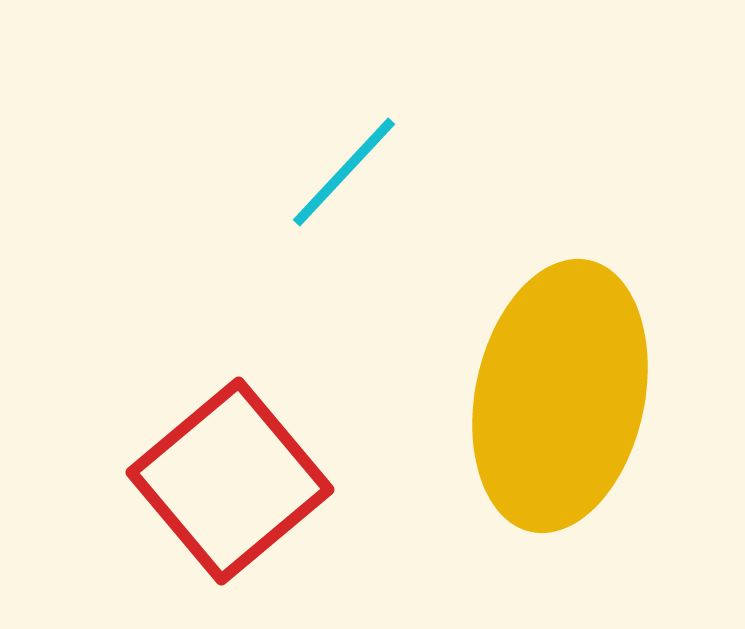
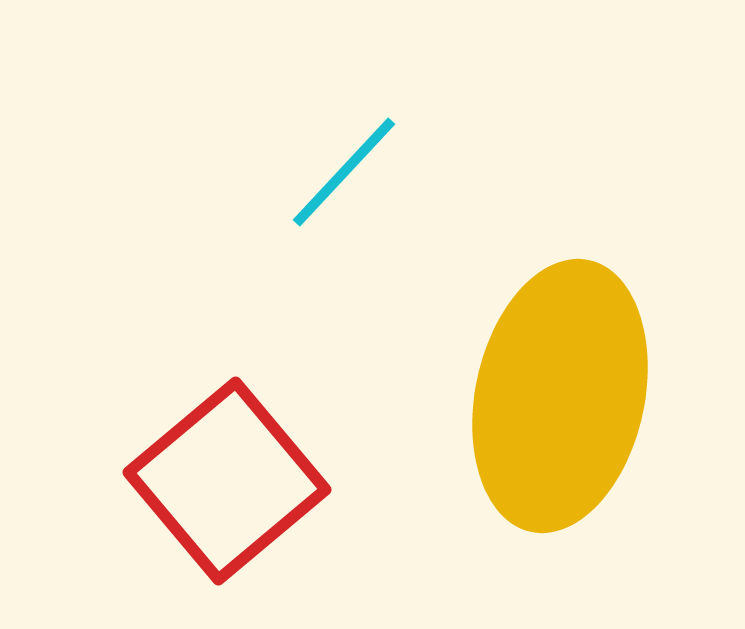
red square: moved 3 px left
